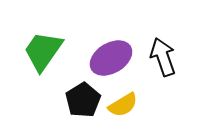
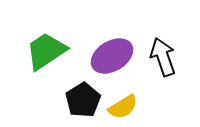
green trapezoid: moved 3 px right; rotated 21 degrees clockwise
purple ellipse: moved 1 px right, 2 px up
yellow semicircle: moved 2 px down
